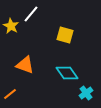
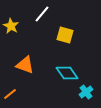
white line: moved 11 px right
cyan cross: moved 1 px up
